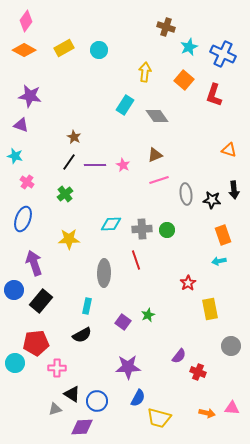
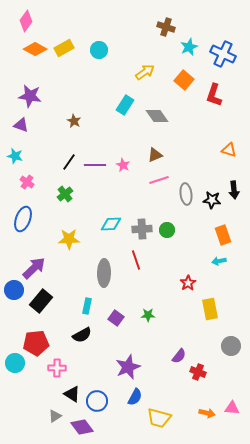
orange diamond at (24, 50): moved 11 px right, 1 px up
yellow arrow at (145, 72): rotated 48 degrees clockwise
brown star at (74, 137): moved 16 px up
purple arrow at (34, 263): moved 5 px down; rotated 65 degrees clockwise
green star at (148, 315): rotated 24 degrees clockwise
purple square at (123, 322): moved 7 px left, 4 px up
purple star at (128, 367): rotated 20 degrees counterclockwise
blue semicircle at (138, 398): moved 3 px left, 1 px up
gray triangle at (55, 409): moved 7 px down; rotated 16 degrees counterclockwise
purple diamond at (82, 427): rotated 55 degrees clockwise
